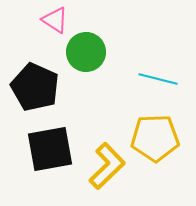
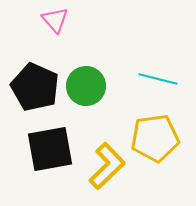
pink triangle: rotated 16 degrees clockwise
green circle: moved 34 px down
yellow pentagon: rotated 6 degrees counterclockwise
